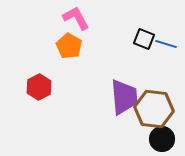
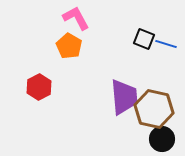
brown hexagon: rotated 6 degrees clockwise
